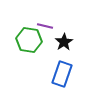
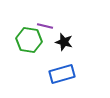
black star: rotated 24 degrees counterclockwise
blue rectangle: rotated 55 degrees clockwise
